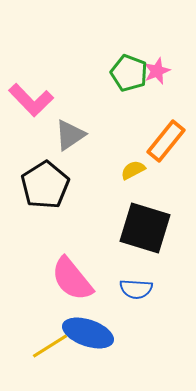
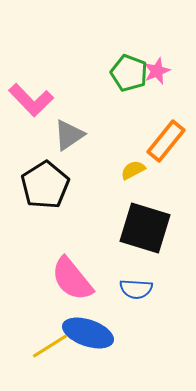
gray triangle: moved 1 px left
